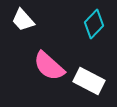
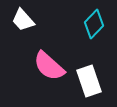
white rectangle: rotated 44 degrees clockwise
